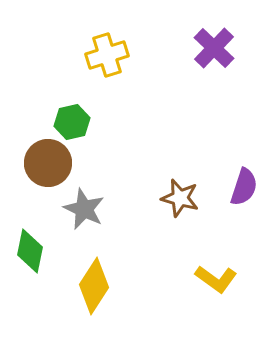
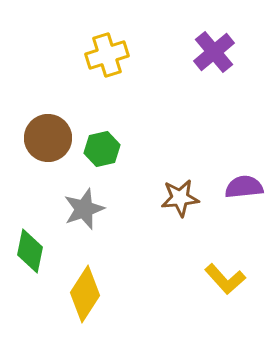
purple cross: moved 4 px down; rotated 6 degrees clockwise
green hexagon: moved 30 px right, 27 px down
brown circle: moved 25 px up
purple semicircle: rotated 114 degrees counterclockwise
brown star: rotated 21 degrees counterclockwise
gray star: rotated 27 degrees clockwise
yellow L-shape: moved 9 px right; rotated 12 degrees clockwise
yellow diamond: moved 9 px left, 8 px down
